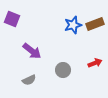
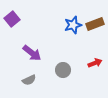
purple square: rotated 28 degrees clockwise
purple arrow: moved 2 px down
